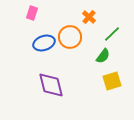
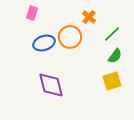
green semicircle: moved 12 px right
